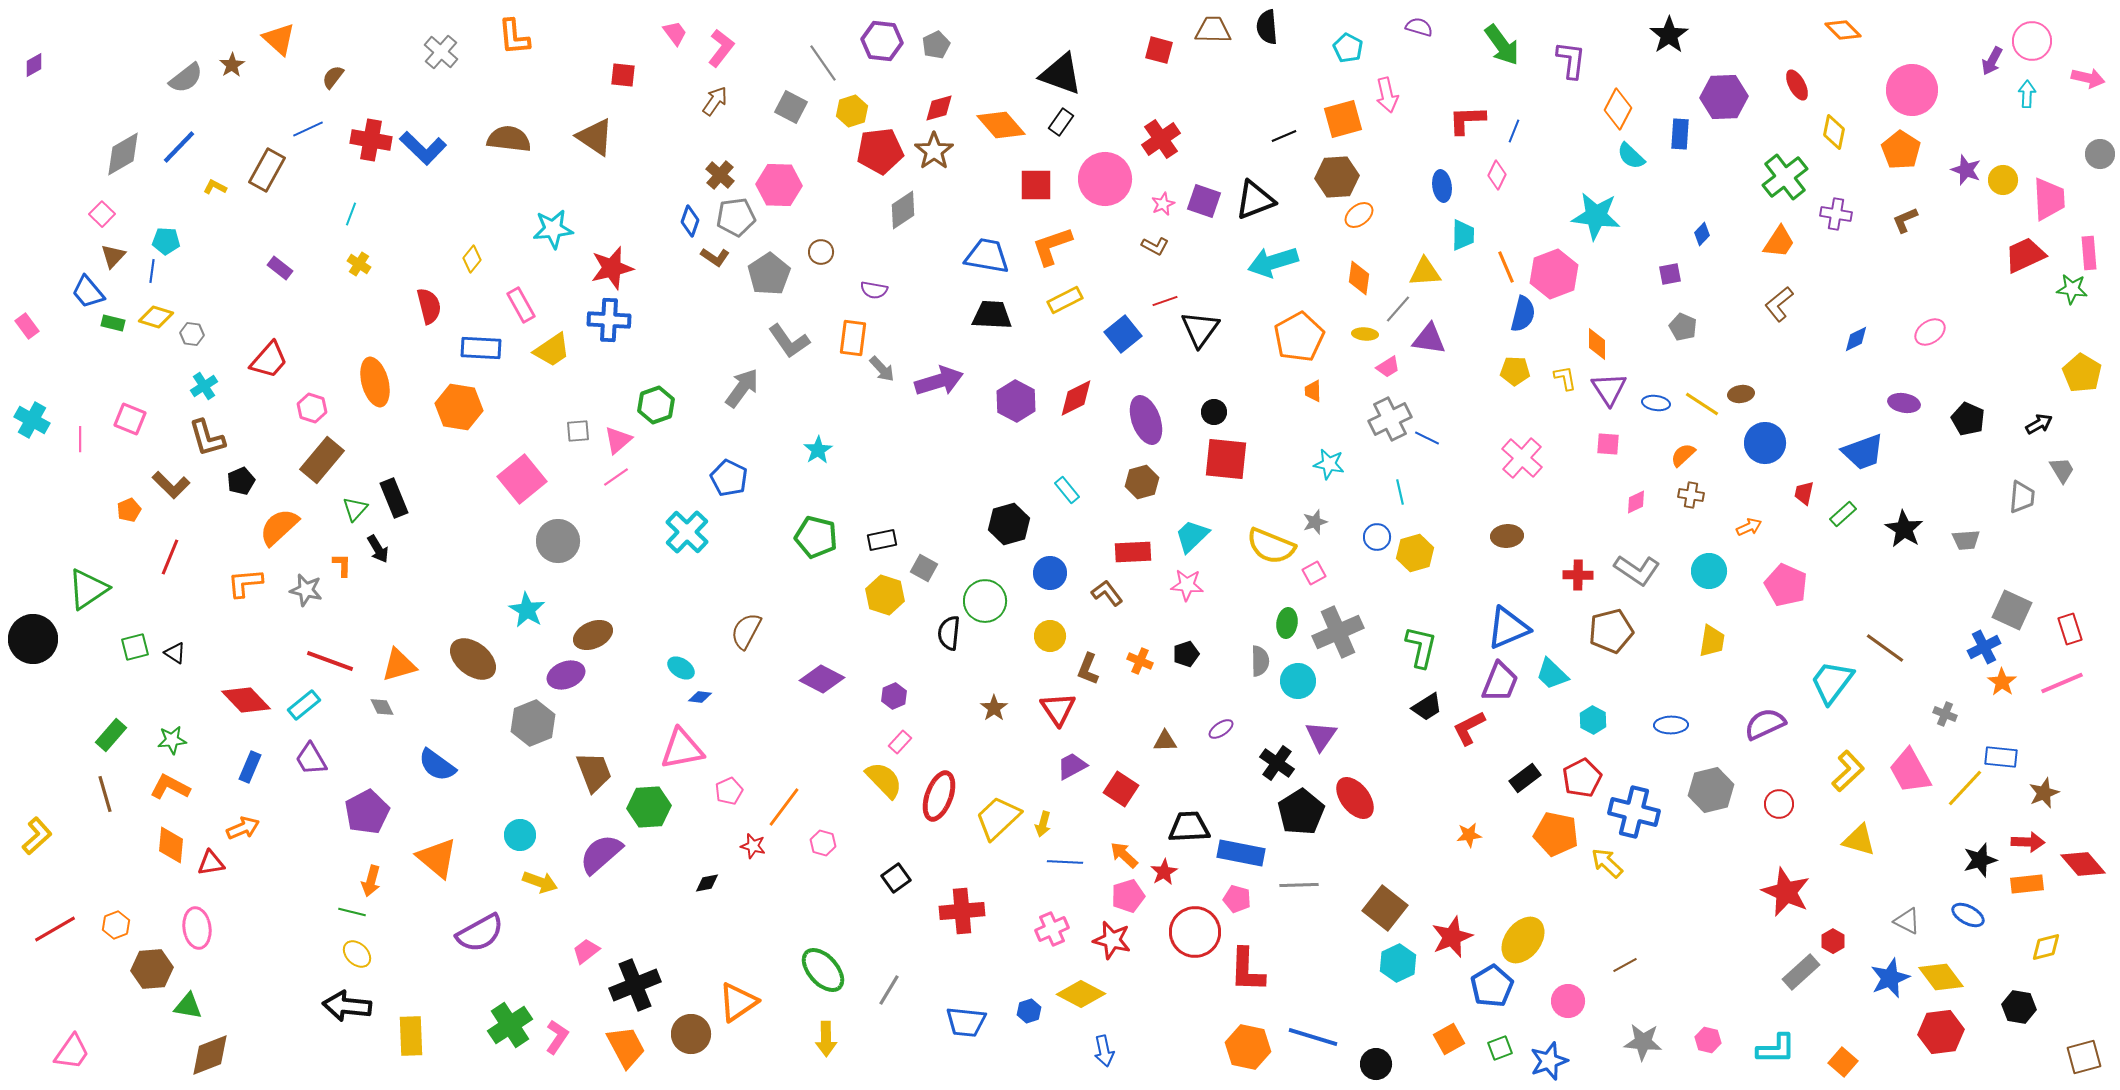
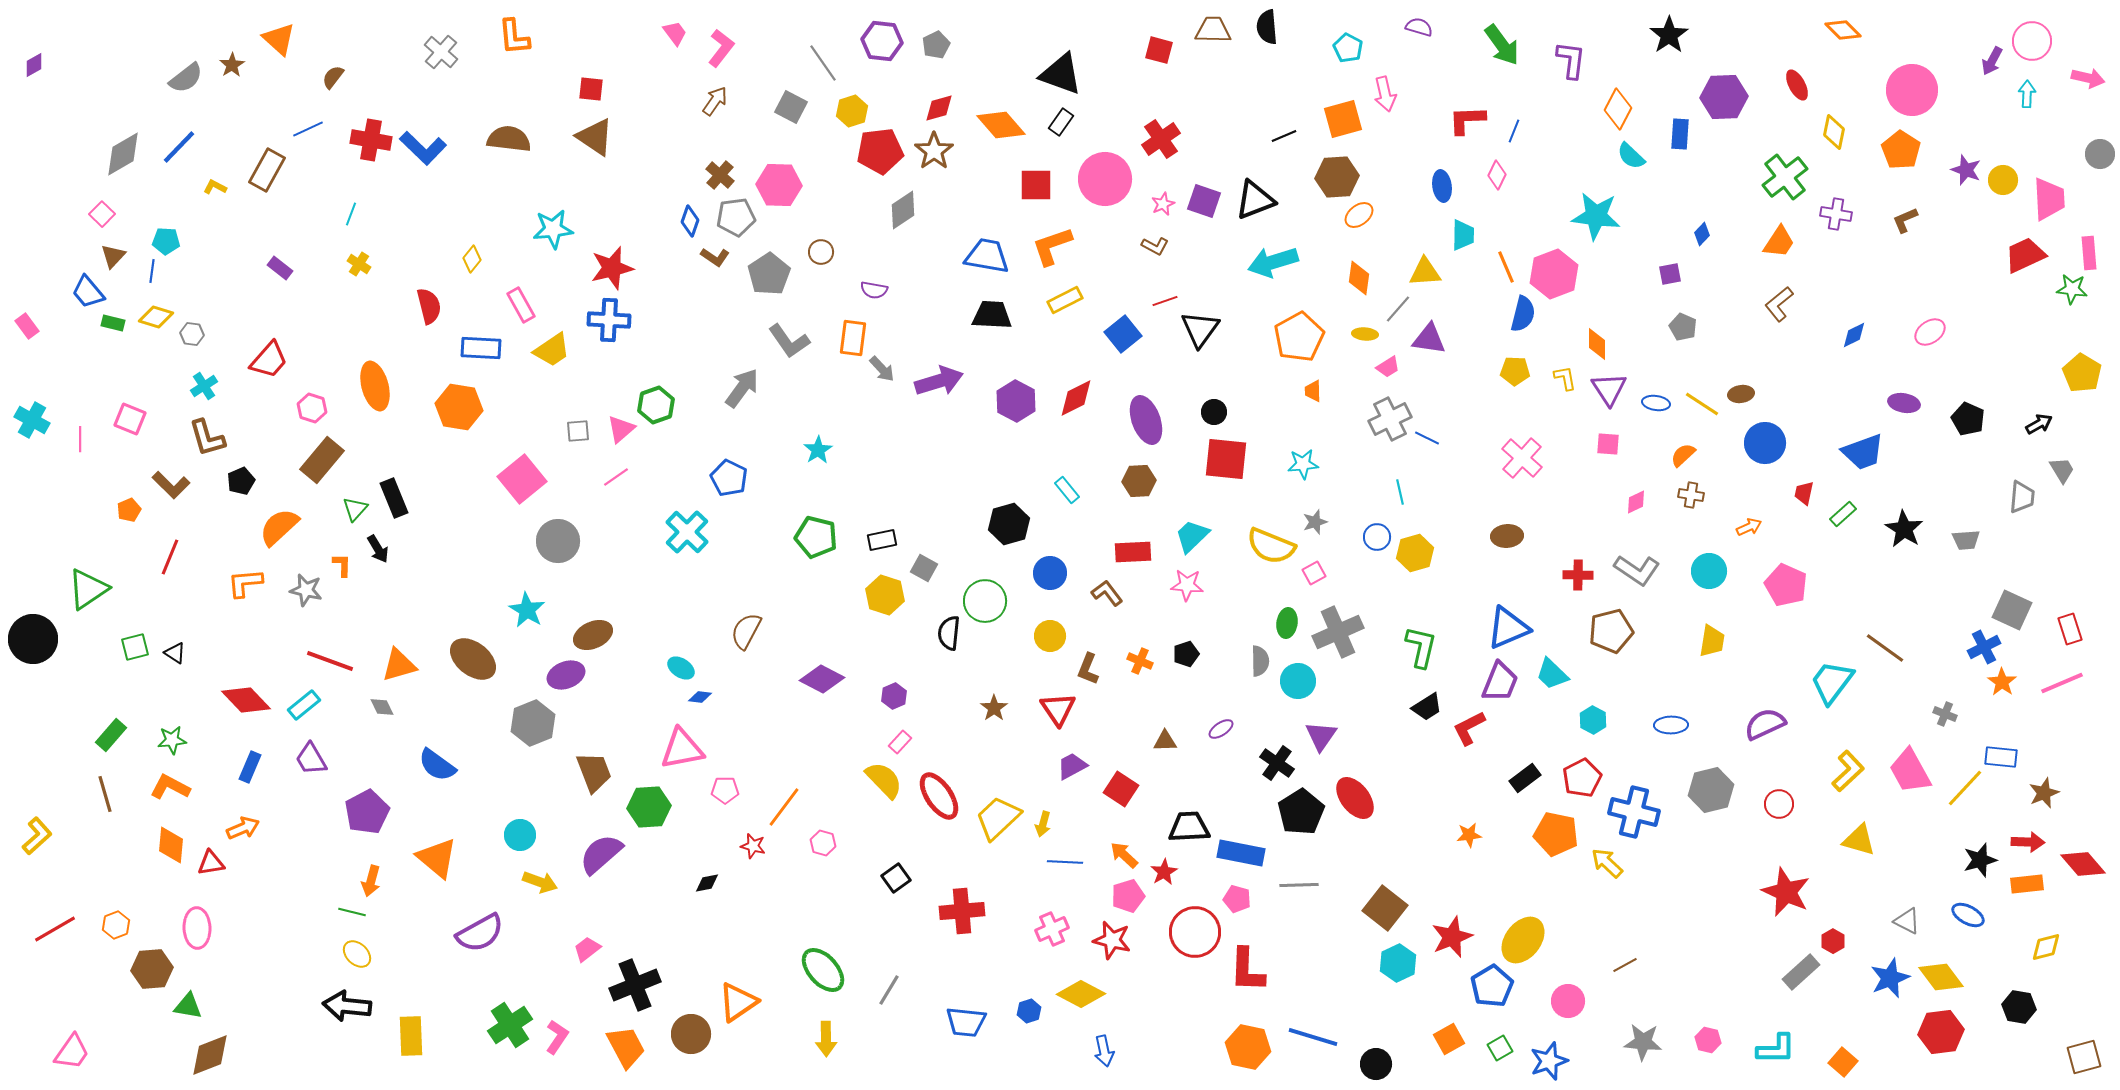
red square at (623, 75): moved 32 px left, 14 px down
pink arrow at (1387, 95): moved 2 px left, 1 px up
blue diamond at (1856, 339): moved 2 px left, 4 px up
orange ellipse at (375, 382): moved 4 px down
pink triangle at (618, 440): moved 3 px right, 11 px up
cyan star at (1329, 464): moved 26 px left; rotated 16 degrees counterclockwise
brown hexagon at (1142, 482): moved 3 px left, 1 px up; rotated 12 degrees clockwise
pink pentagon at (729, 791): moved 4 px left, 1 px up; rotated 24 degrees clockwise
red ellipse at (939, 796): rotated 54 degrees counterclockwise
pink ellipse at (197, 928): rotated 6 degrees clockwise
pink trapezoid at (586, 951): moved 1 px right, 2 px up
green square at (1500, 1048): rotated 10 degrees counterclockwise
